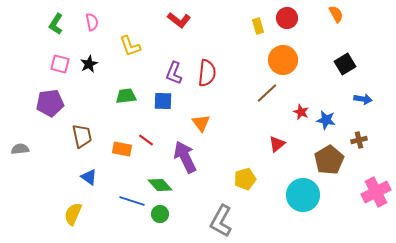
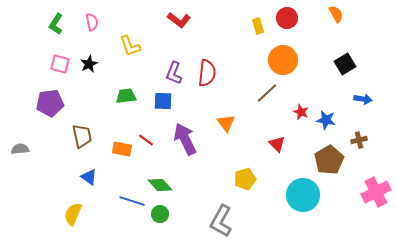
orange triangle: moved 25 px right
red triangle: rotated 36 degrees counterclockwise
purple arrow: moved 18 px up
